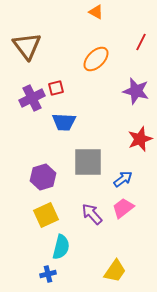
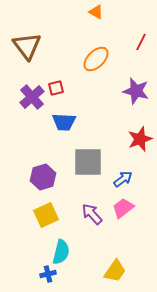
purple cross: moved 1 px up; rotated 15 degrees counterclockwise
cyan semicircle: moved 5 px down
